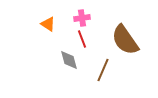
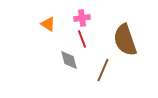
brown semicircle: rotated 16 degrees clockwise
